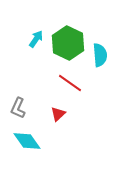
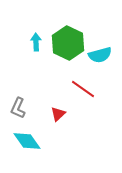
cyan arrow: moved 3 px down; rotated 36 degrees counterclockwise
cyan semicircle: rotated 80 degrees clockwise
red line: moved 13 px right, 6 px down
